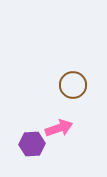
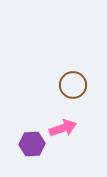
pink arrow: moved 4 px right
